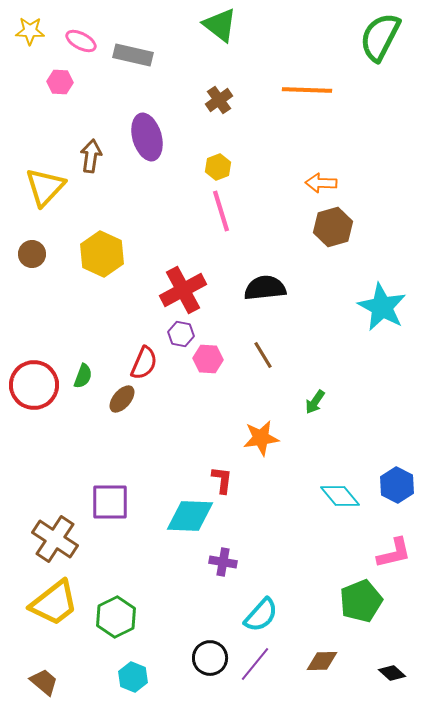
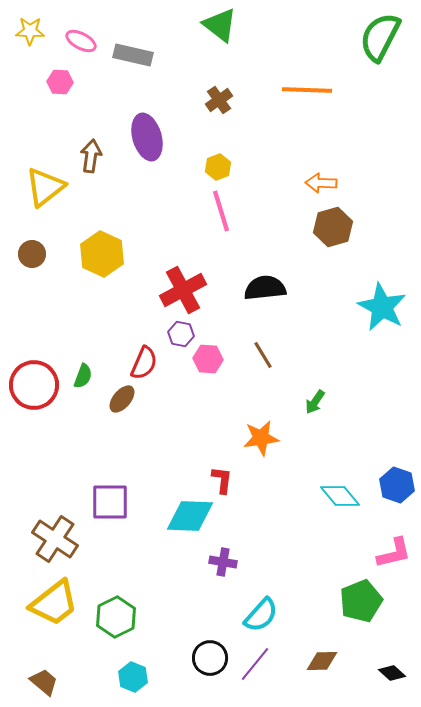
yellow triangle at (45, 187): rotated 9 degrees clockwise
blue hexagon at (397, 485): rotated 8 degrees counterclockwise
